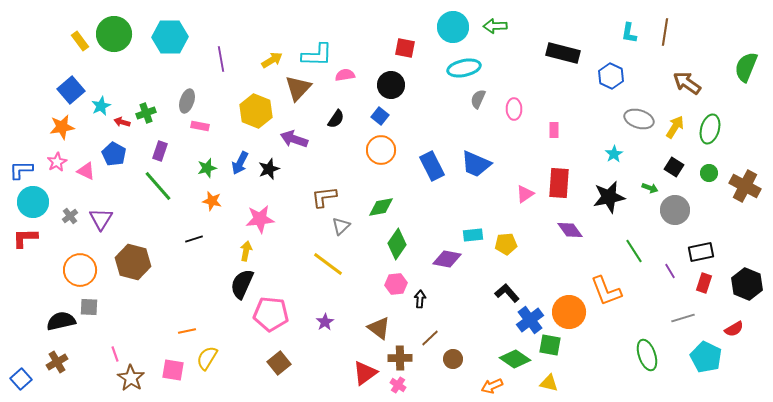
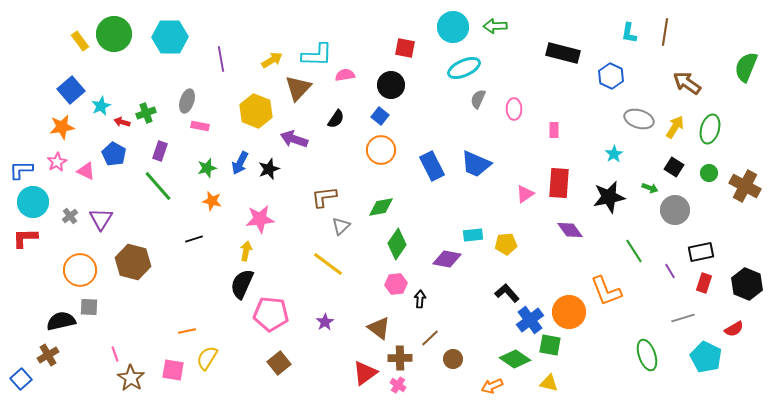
cyan ellipse at (464, 68): rotated 12 degrees counterclockwise
brown cross at (57, 362): moved 9 px left, 7 px up
